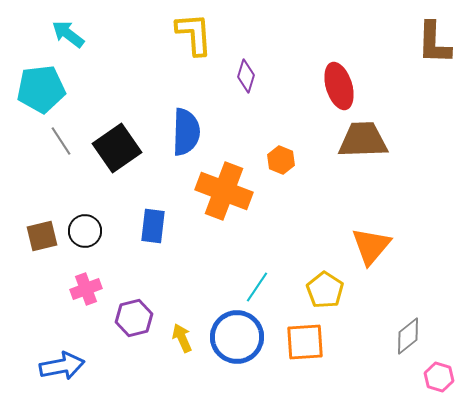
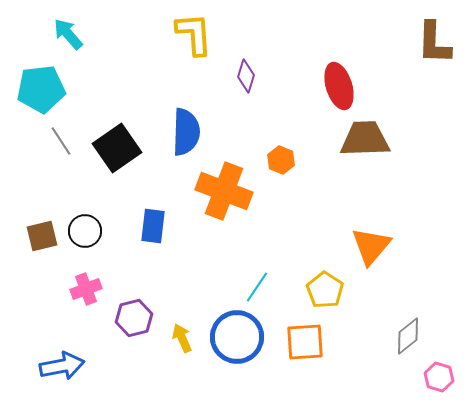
cyan arrow: rotated 12 degrees clockwise
brown trapezoid: moved 2 px right, 1 px up
